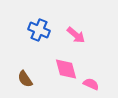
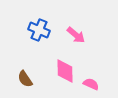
pink diamond: moved 1 px left, 2 px down; rotated 15 degrees clockwise
